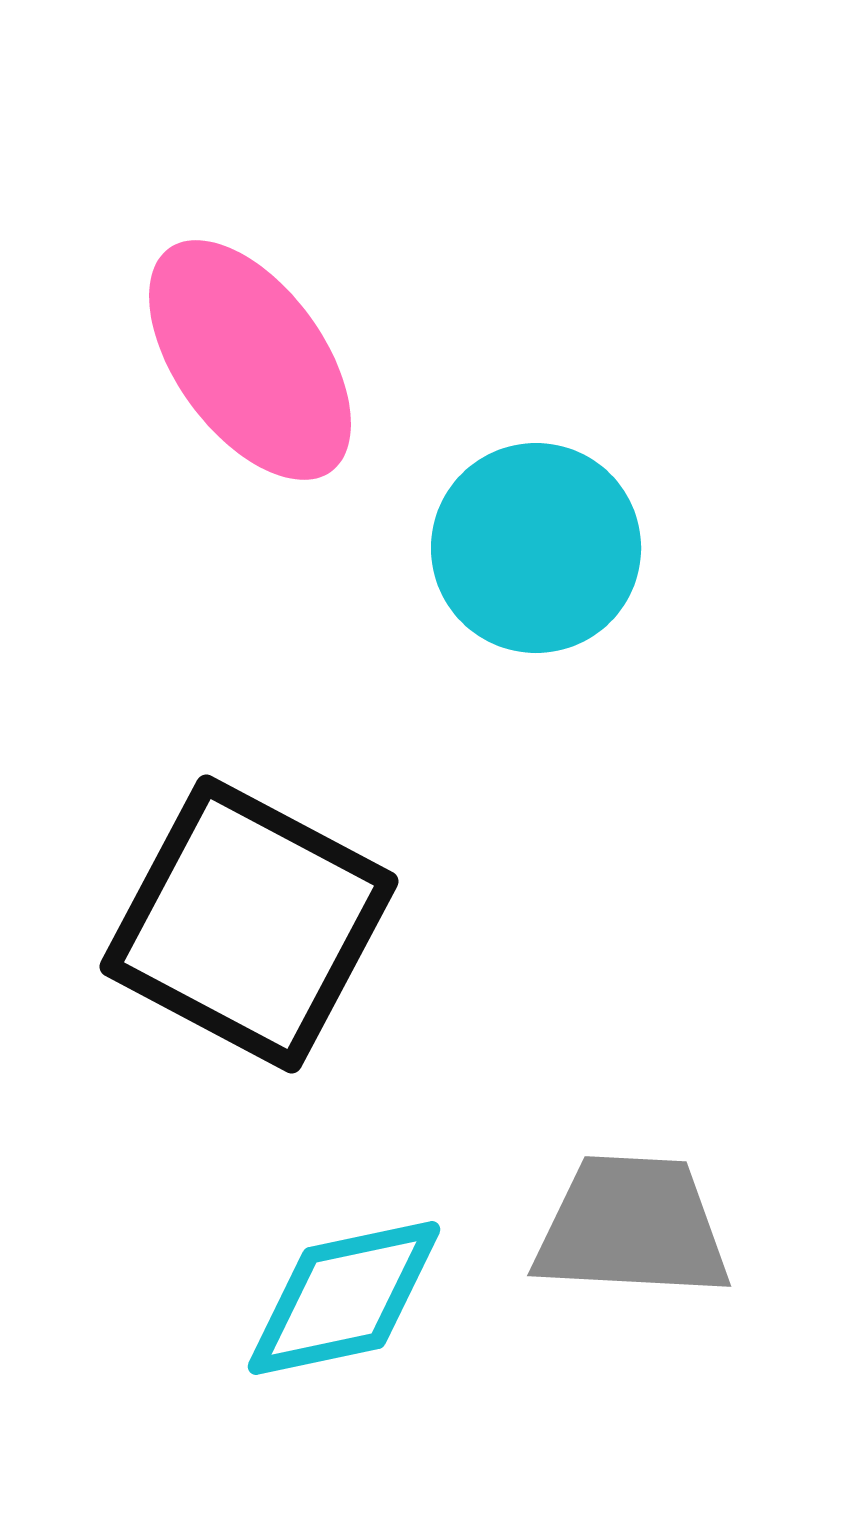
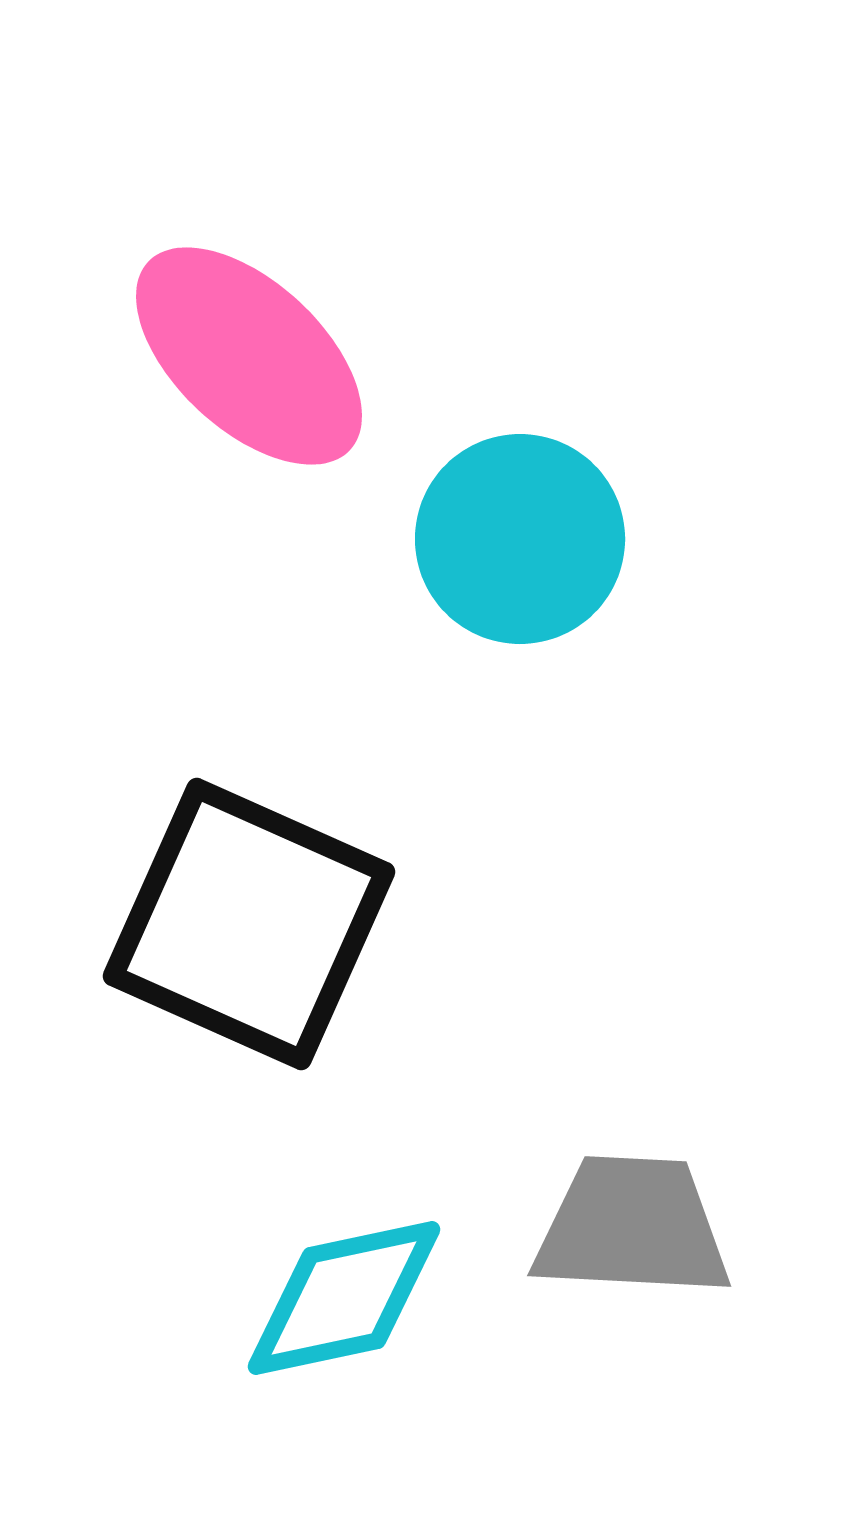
pink ellipse: moved 1 px left, 4 px up; rotated 11 degrees counterclockwise
cyan circle: moved 16 px left, 9 px up
black square: rotated 4 degrees counterclockwise
